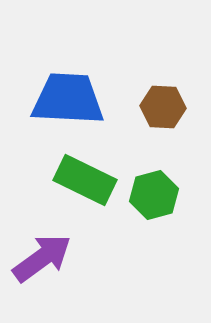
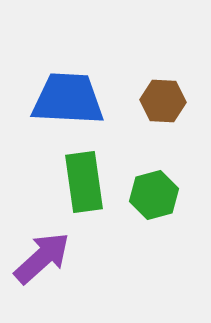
brown hexagon: moved 6 px up
green rectangle: moved 1 px left, 2 px down; rotated 56 degrees clockwise
purple arrow: rotated 6 degrees counterclockwise
